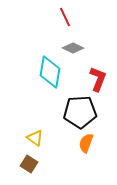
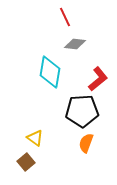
gray diamond: moved 2 px right, 4 px up; rotated 20 degrees counterclockwise
red L-shape: rotated 30 degrees clockwise
black pentagon: moved 2 px right, 1 px up
brown square: moved 3 px left, 2 px up; rotated 18 degrees clockwise
